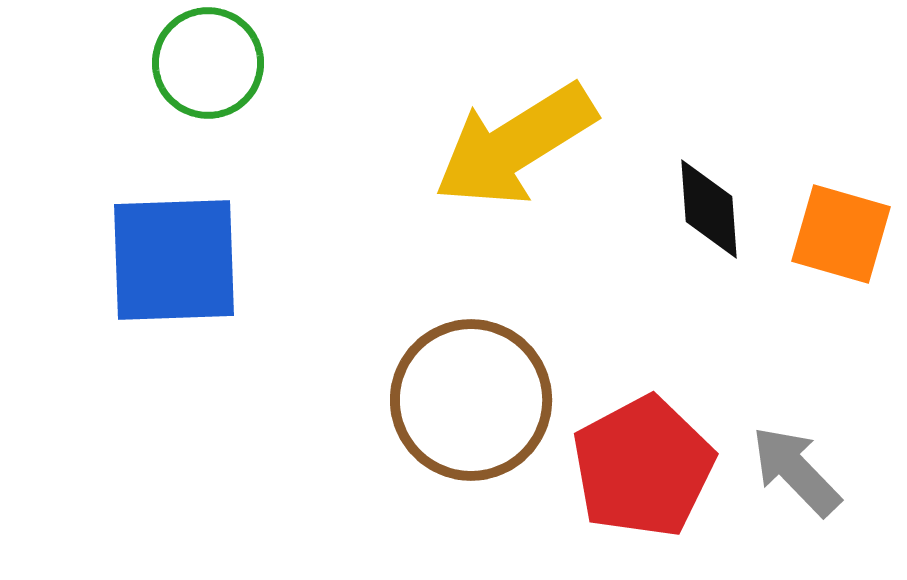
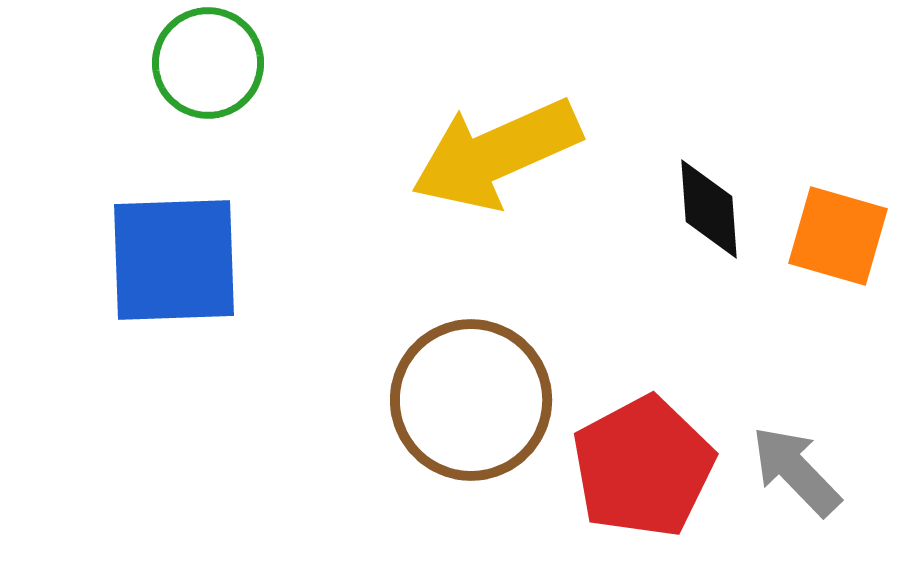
yellow arrow: moved 19 px left, 9 px down; rotated 8 degrees clockwise
orange square: moved 3 px left, 2 px down
